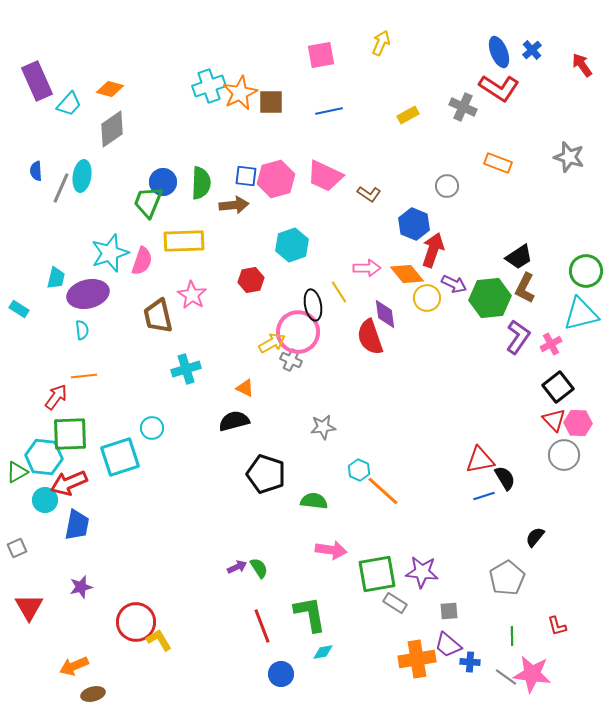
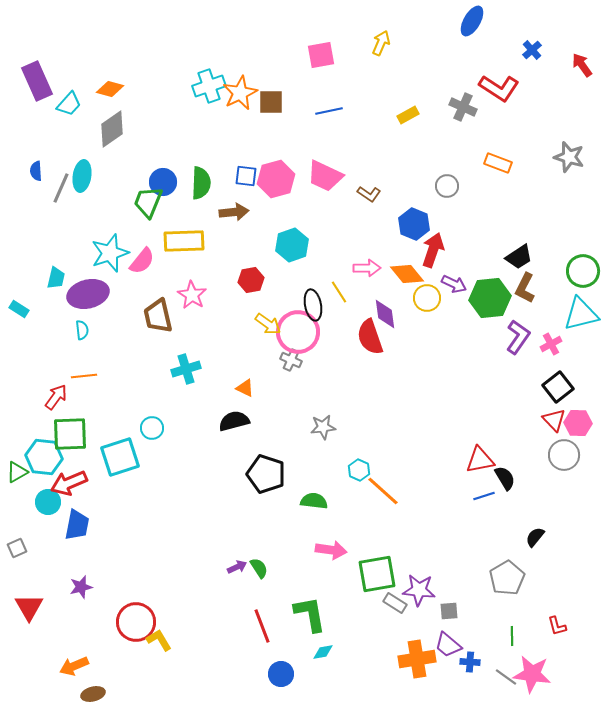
blue ellipse at (499, 52): moved 27 px left, 31 px up; rotated 52 degrees clockwise
brown arrow at (234, 205): moved 7 px down
pink semicircle at (142, 261): rotated 20 degrees clockwise
green circle at (586, 271): moved 3 px left
yellow arrow at (272, 343): moved 4 px left, 19 px up; rotated 64 degrees clockwise
cyan circle at (45, 500): moved 3 px right, 2 px down
purple star at (422, 572): moved 3 px left, 18 px down
